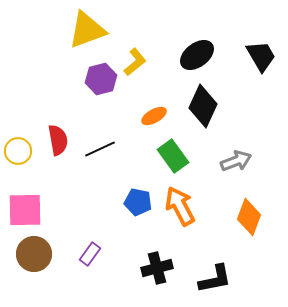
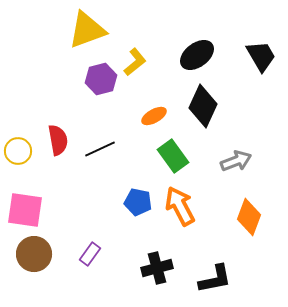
pink square: rotated 9 degrees clockwise
